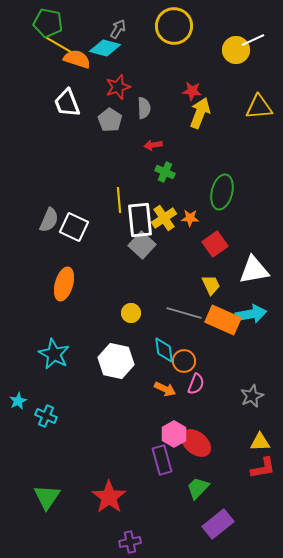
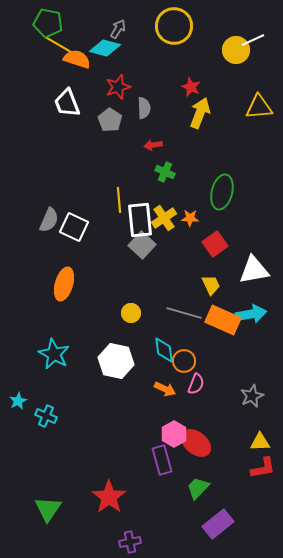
red star at (192, 91): moved 1 px left, 4 px up; rotated 18 degrees clockwise
green triangle at (47, 497): moved 1 px right, 12 px down
